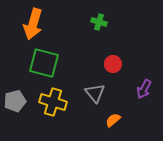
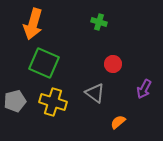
green square: rotated 8 degrees clockwise
gray triangle: rotated 15 degrees counterclockwise
orange semicircle: moved 5 px right, 2 px down
